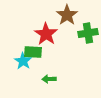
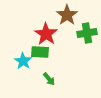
green cross: moved 1 px left
green rectangle: moved 7 px right
green arrow: rotated 128 degrees counterclockwise
